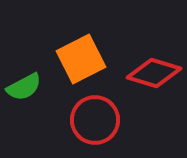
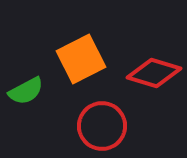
green semicircle: moved 2 px right, 4 px down
red circle: moved 7 px right, 6 px down
